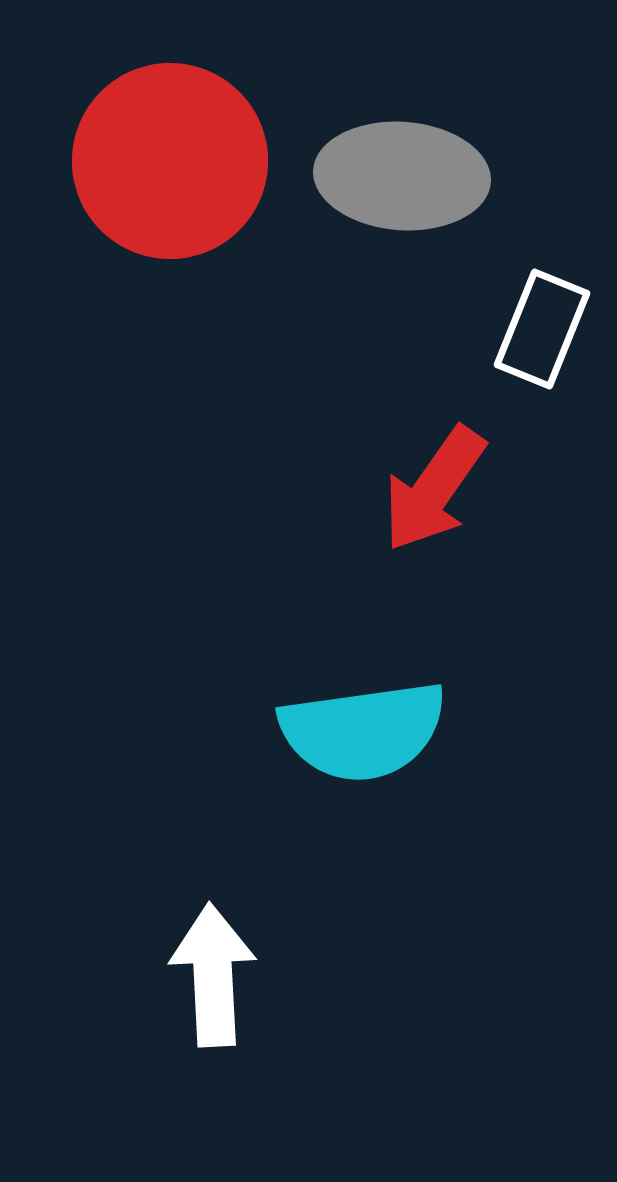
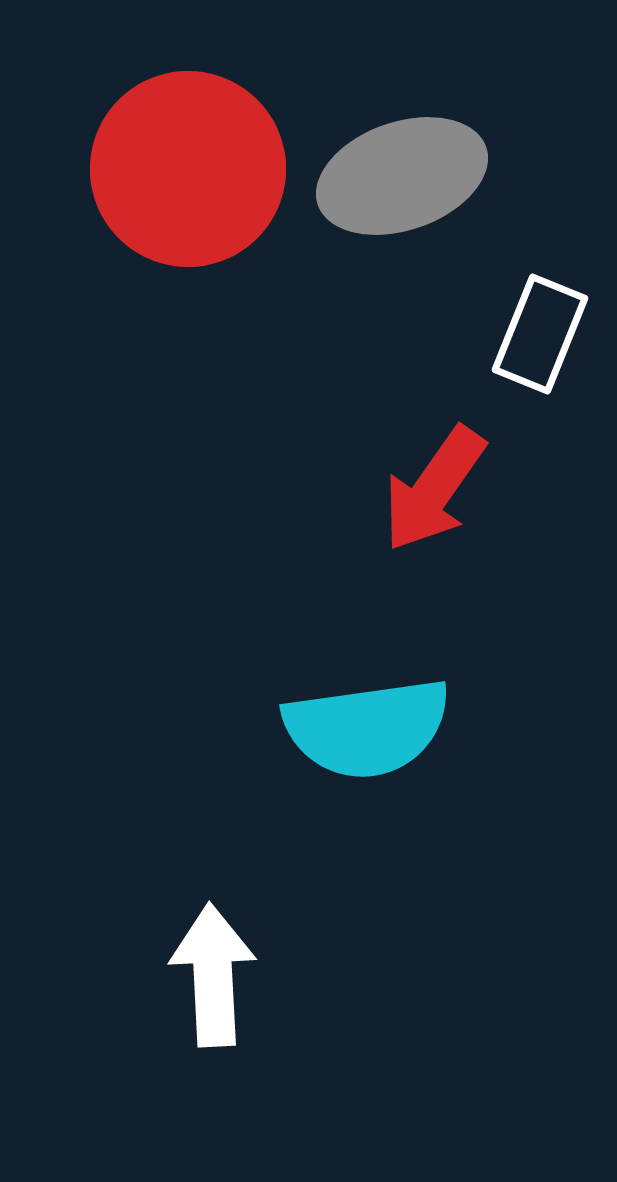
red circle: moved 18 px right, 8 px down
gray ellipse: rotated 23 degrees counterclockwise
white rectangle: moved 2 px left, 5 px down
cyan semicircle: moved 4 px right, 3 px up
